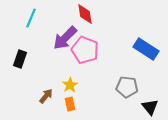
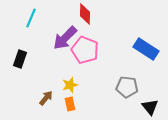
red diamond: rotated 10 degrees clockwise
yellow star: rotated 14 degrees clockwise
brown arrow: moved 2 px down
